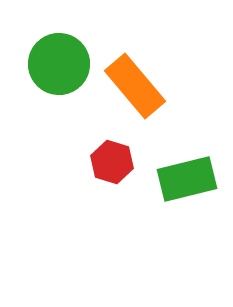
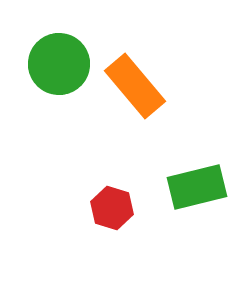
red hexagon: moved 46 px down
green rectangle: moved 10 px right, 8 px down
